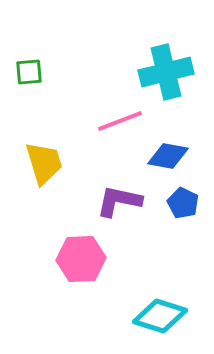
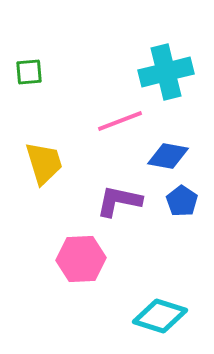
blue pentagon: moved 1 px left, 2 px up; rotated 8 degrees clockwise
